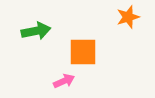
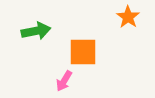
orange star: rotated 20 degrees counterclockwise
pink arrow: rotated 145 degrees clockwise
